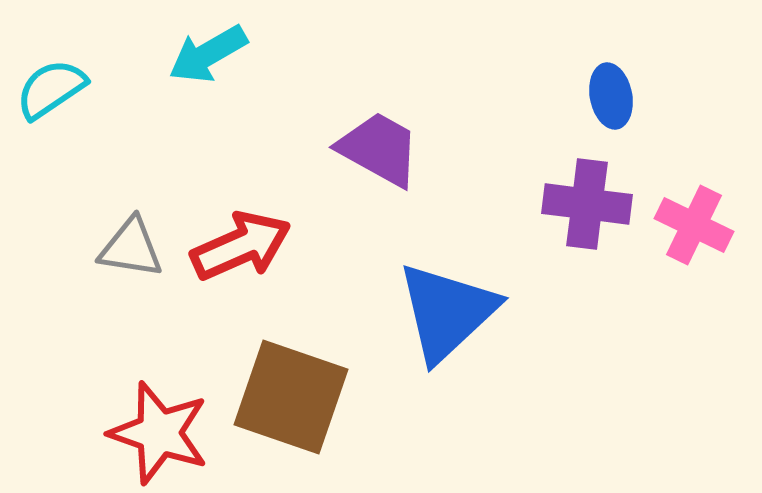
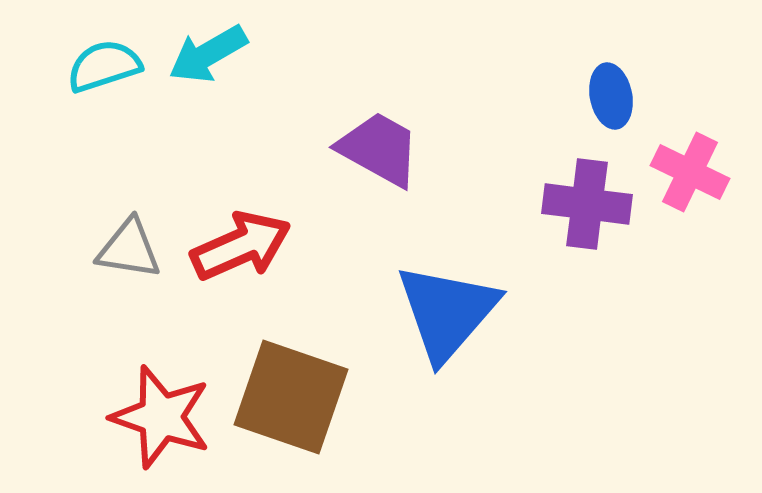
cyan semicircle: moved 53 px right, 23 px up; rotated 16 degrees clockwise
pink cross: moved 4 px left, 53 px up
gray triangle: moved 2 px left, 1 px down
blue triangle: rotated 6 degrees counterclockwise
red star: moved 2 px right, 16 px up
